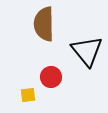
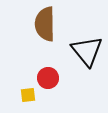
brown semicircle: moved 1 px right
red circle: moved 3 px left, 1 px down
